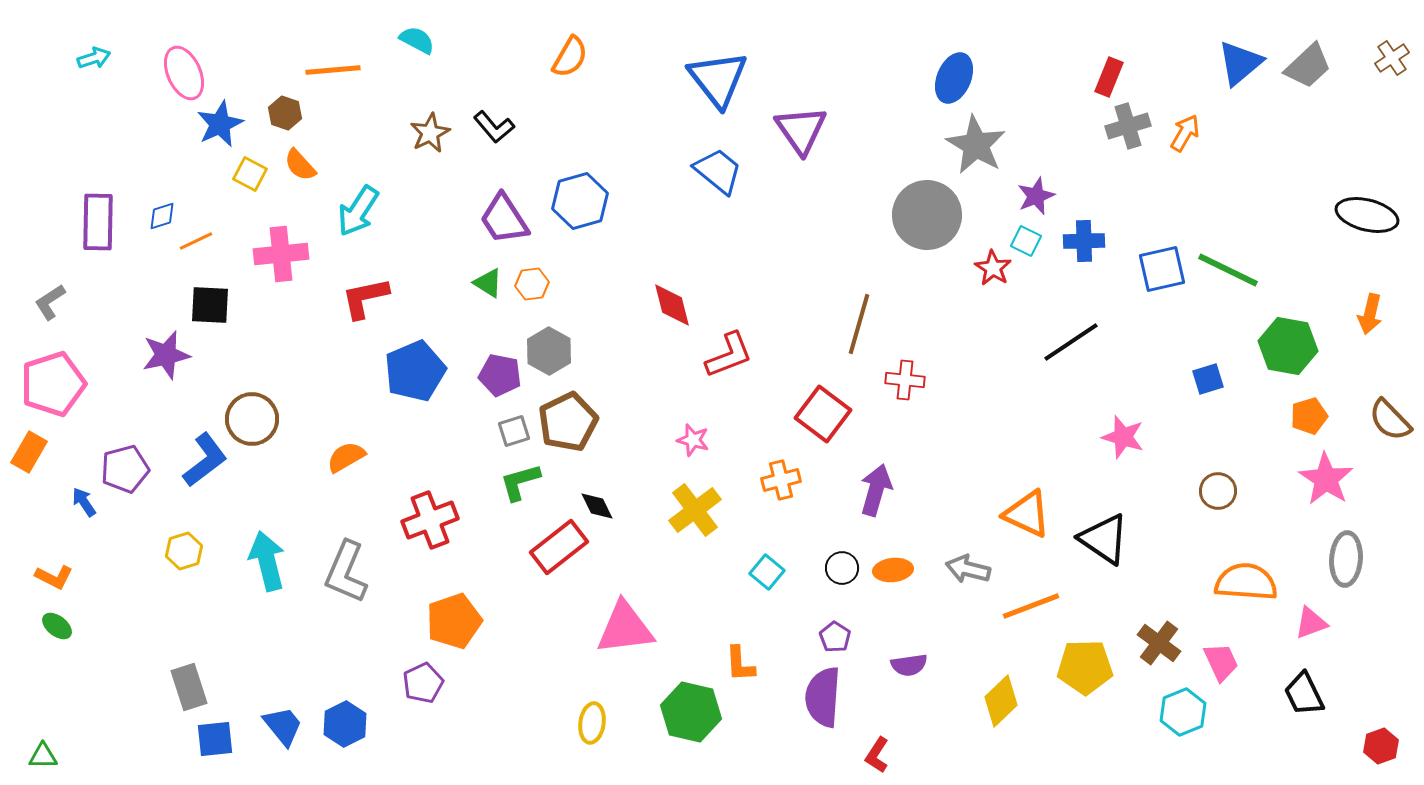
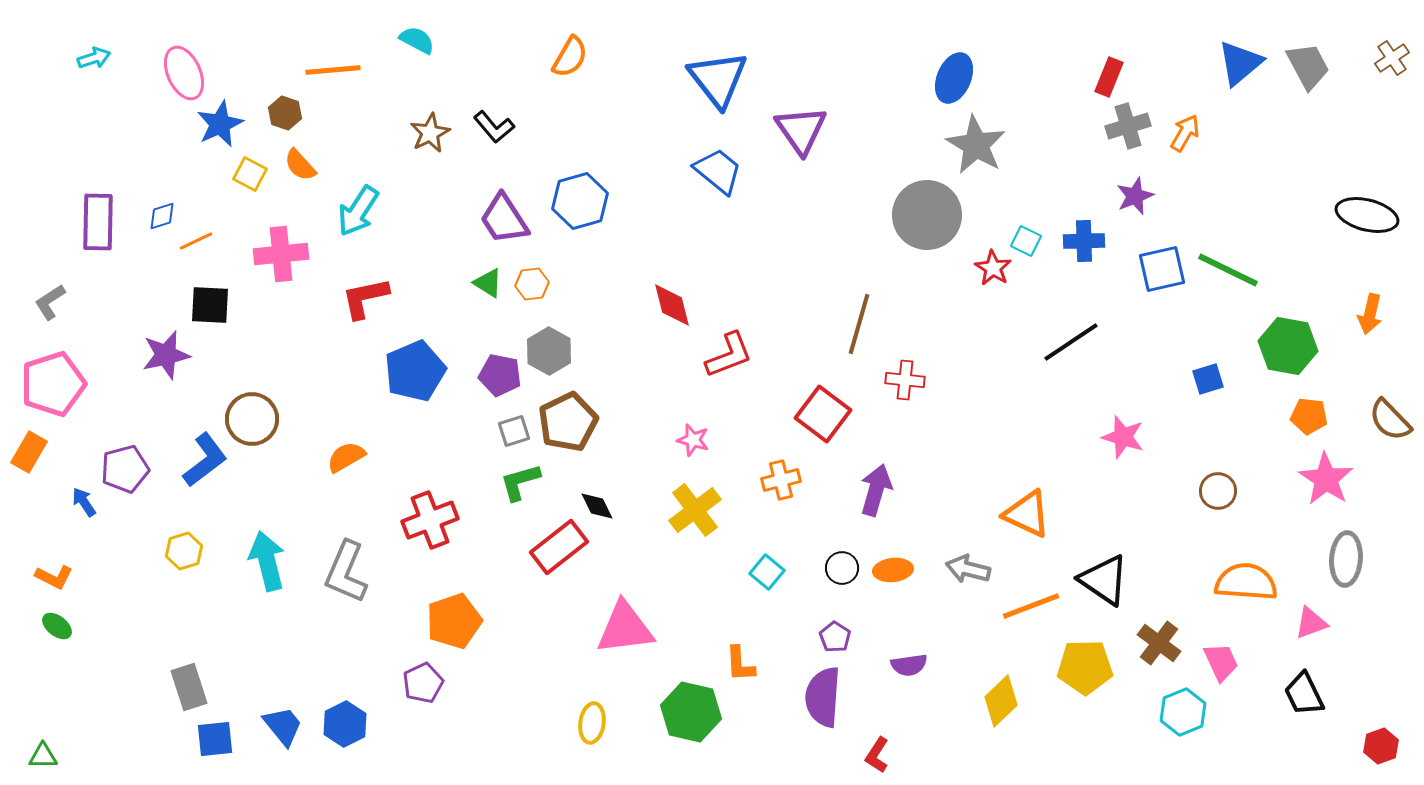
gray trapezoid at (1308, 66): rotated 75 degrees counterclockwise
purple star at (1036, 196): moved 99 px right
orange pentagon at (1309, 416): rotated 24 degrees clockwise
black triangle at (1104, 539): moved 41 px down
